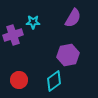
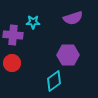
purple semicircle: rotated 42 degrees clockwise
purple cross: rotated 24 degrees clockwise
purple hexagon: rotated 10 degrees clockwise
red circle: moved 7 px left, 17 px up
